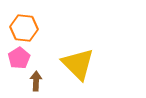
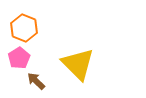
orange hexagon: rotated 16 degrees clockwise
brown arrow: rotated 48 degrees counterclockwise
